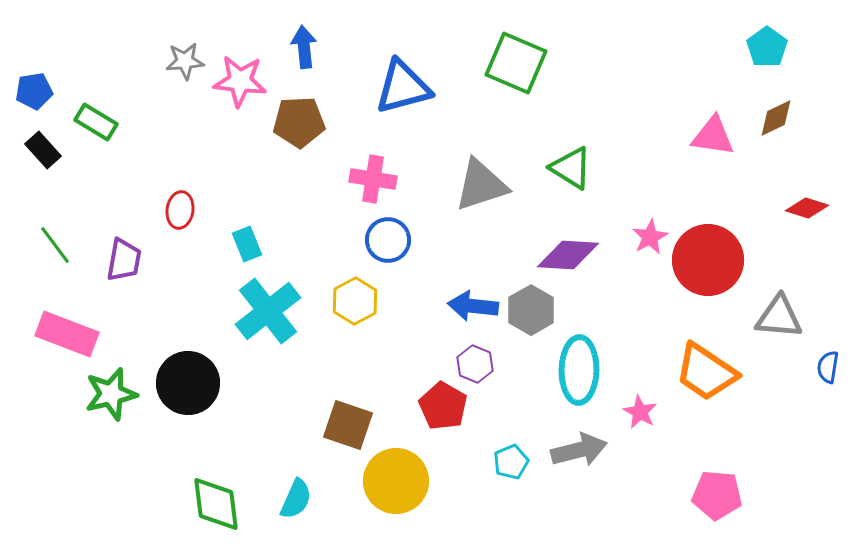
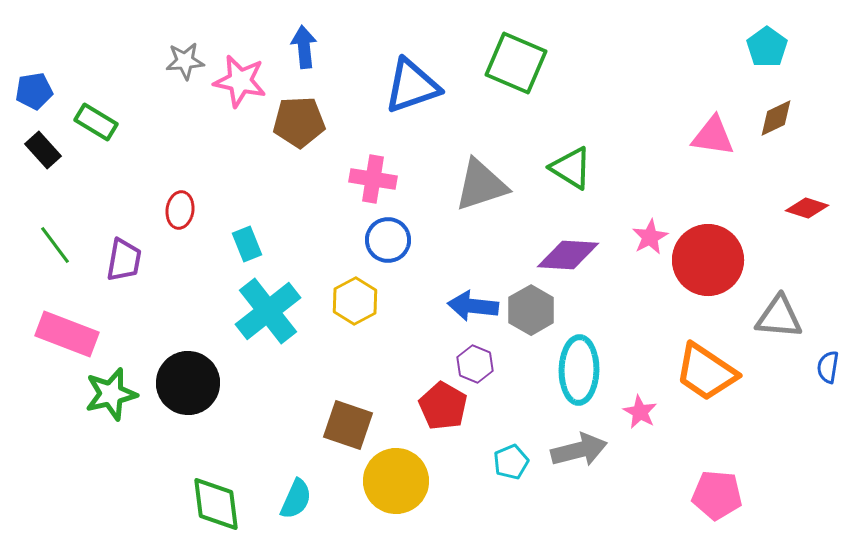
pink star at (240, 81): rotated 6 degrees clockwise
blue triangle at (403, 87): moved 9 px right, 1 px up; rotated 4 degrees counterclockwise
